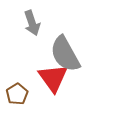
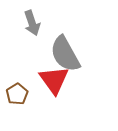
red triangle: moved 1 px right, 2 px down
